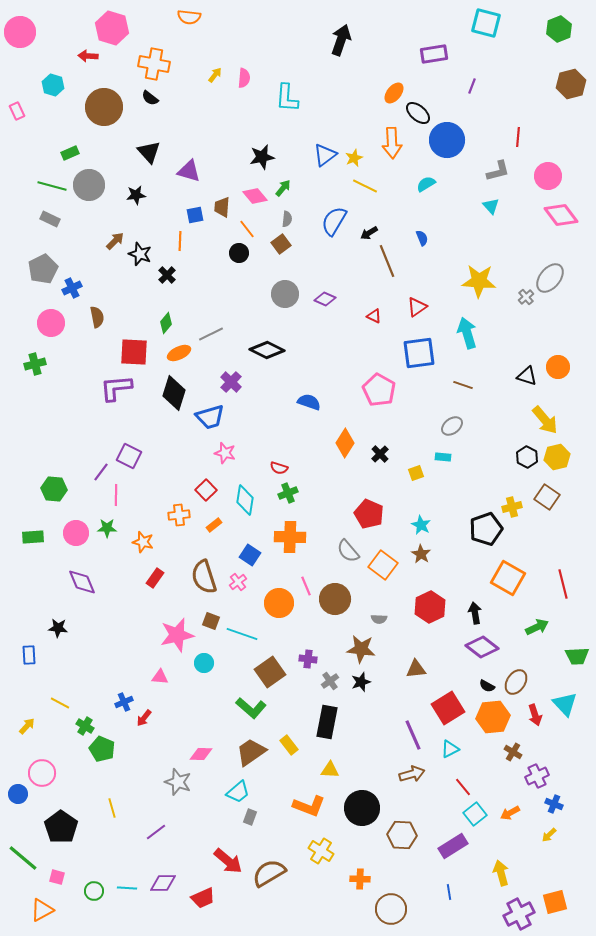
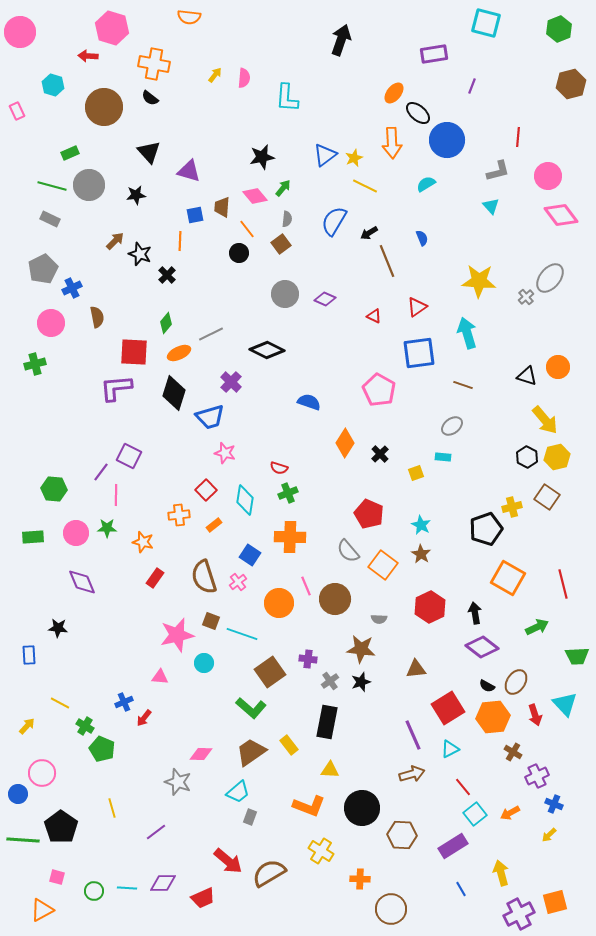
green line at (23, 858): moved 18 px up; rotated 36 degrees counterclockwise
blue line at (449, 892): moved 12 px right, 3 px up; rotated 21 degrees counterclockwise
